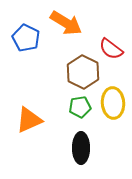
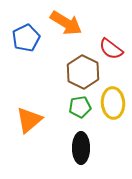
blue pentagon: rotated 20 degrees clockwise
orange triangle: rotated 16 degrees counterclockwise
